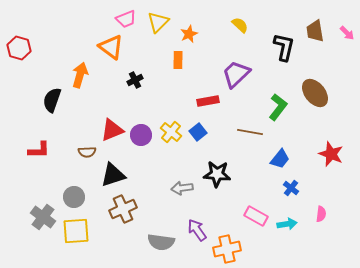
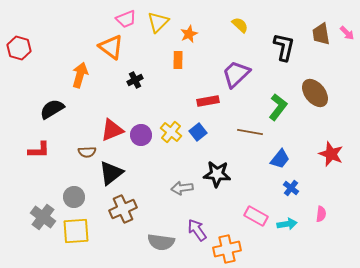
brown trapezoid: moved 6 px right, 3 px down
black semicircle: moved 9 px down; rotated 40 degrees clockwise
black triangle: moved 2 px left, 2 px up; rotated 20 degrees counterclockwise
